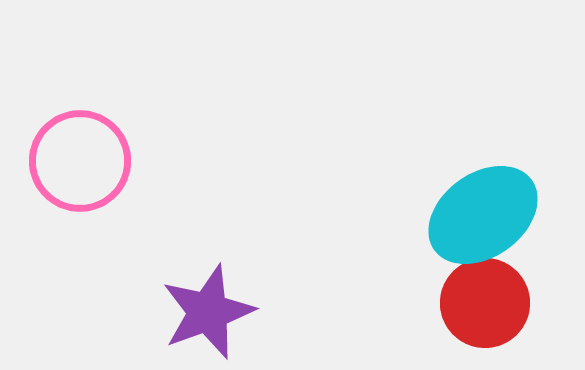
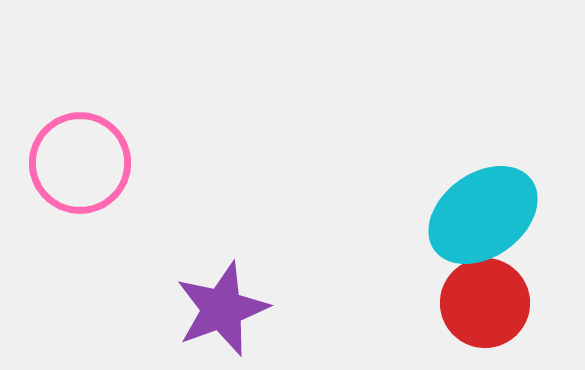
pink circle: moved 2 px down
purple star: moved 14 px right, 3 px up
